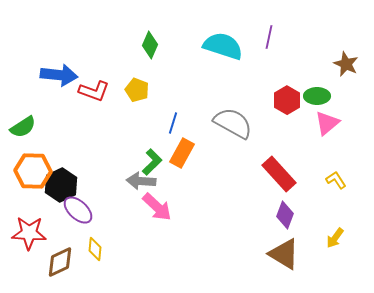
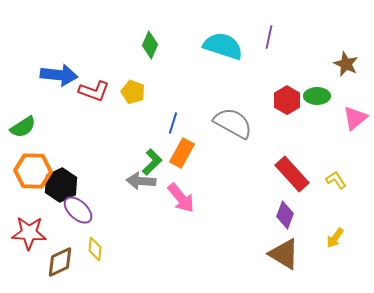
yellow pentagon: moved 4 px left, 2 px down
pink triangle: moved 28 px right, 5 px up
red rectangle: moved 13 px right
pink arrow: moved 24 px right, 9 px up; rotated 8 degrees clockwise
